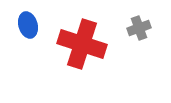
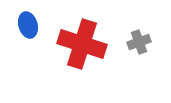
gray cross: moved 14 px down
